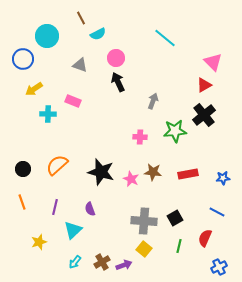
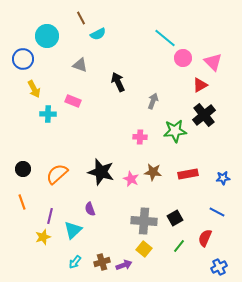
pink circle: moved 67 px right
red triangle: moved 4 px left
yellow arrow: rotated 84 degrees counterclockwise
orange semicircle: moved 9 px down
purple line: moved 5 px left, 9 px down
yellow star: moved 4 px right, 5 px up
green line: rotated 24 degrees clockwise
brown cross: rotated 14 degrees clockwise
